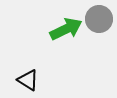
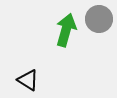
green arrow: moved 1 px down; rotated 48 degrees counterclockwise
